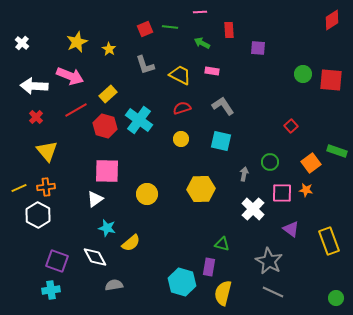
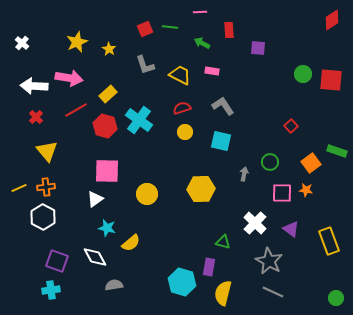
pink arrow at (70, 76): moved 1 px left, 2 px down; rotated 12 degrees counterclockwise
yellow circle at (181, 139): moved 4 px right, 7 px up
white cross at (253, 209): moved 2 px right, 14 px down
white hexagon at (38, 215): moved 5 px right, 2 px down
green triangle at (222, 244): moved 1 px right, 2 px up
